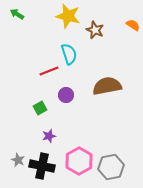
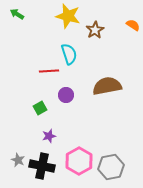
brown star: rotated 18 degrees clockwise
red line: rotated 18 degrees clockwise
